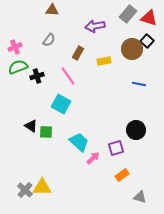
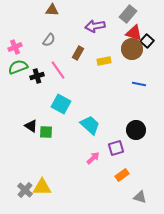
red triangle: moved 15 px left, 15 px down
pink line: moved 10 px left, 6 px up
cyan trapezoid: moved 11 px right, 17 px up
